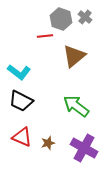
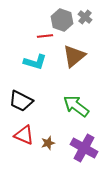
gray hexagon: moved 1 px right, 1 px down
cyan L-shape: moved 16 px right, 10 px up; rotated 20 degrees counterclockwise
red triangle: moved 2 px right, 2 px up
